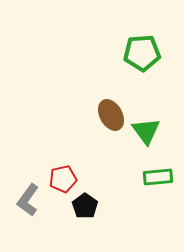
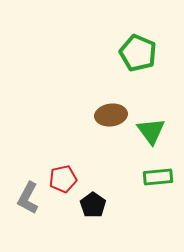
green pentagon: moved 4 px left; rotated 27 degrees clockwise
brown ellipse: rotated 68 degrees counterclockwise
green triangle: moved 5 px right
gray L-shape: moved 2 px up; rotated 8 degrees counterclockwise
black pentagon: moved 8 px right, 1 px up
